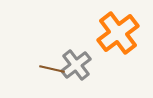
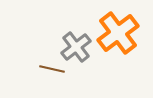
gray cross: moved 18 px up
